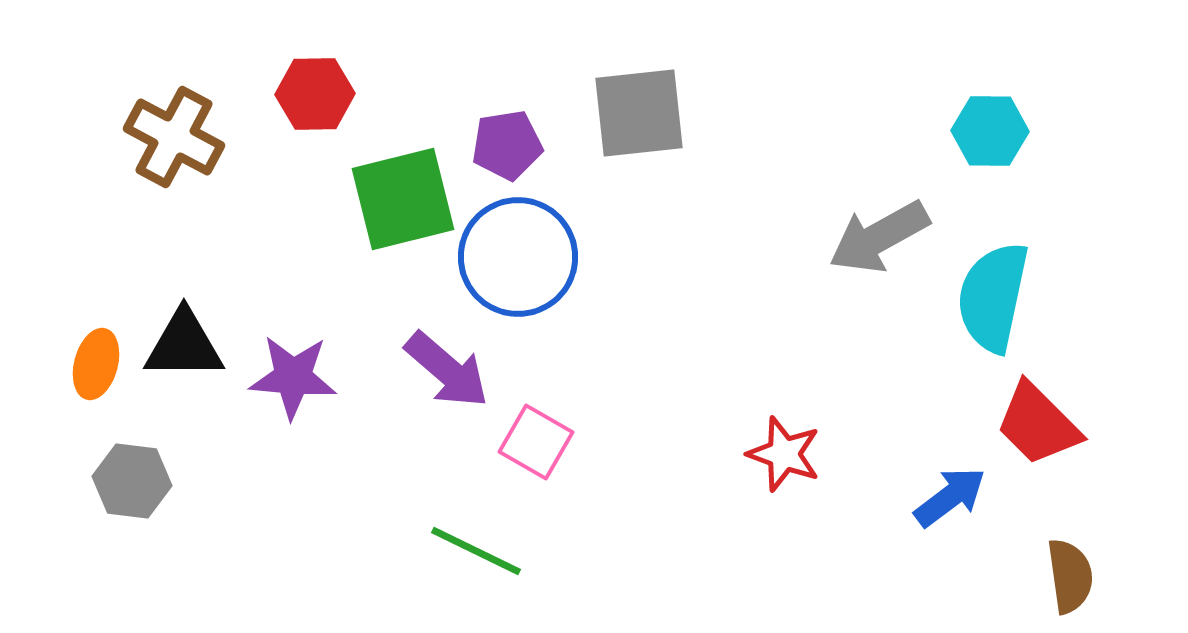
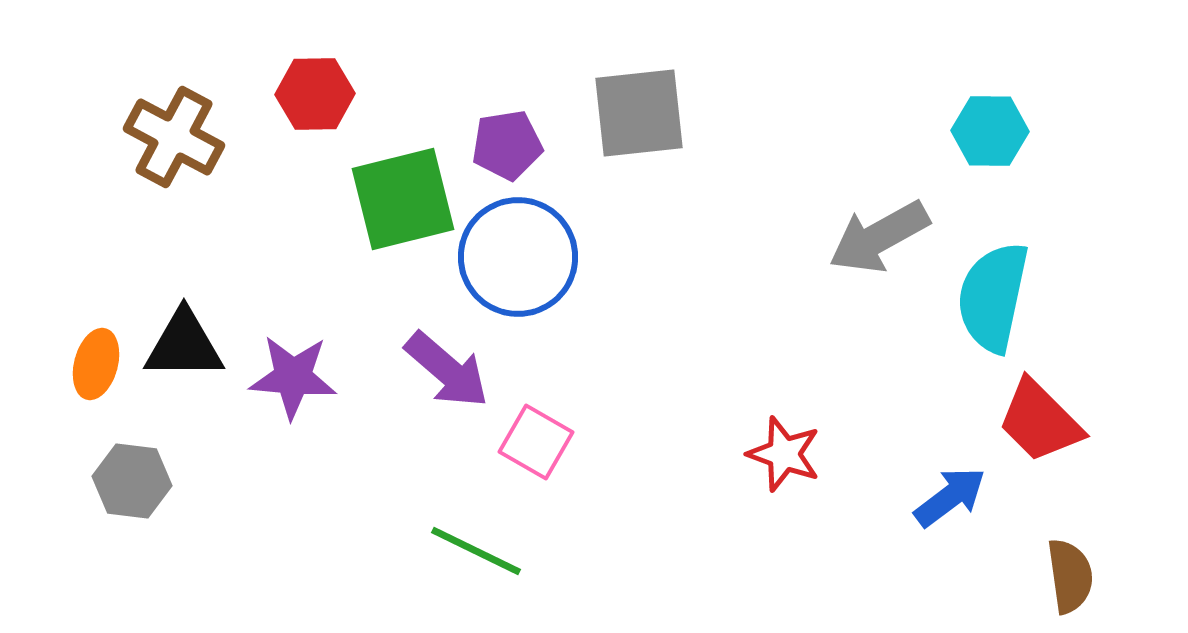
red trapezoid: moved 2 px right, 3 px up
